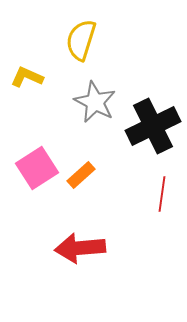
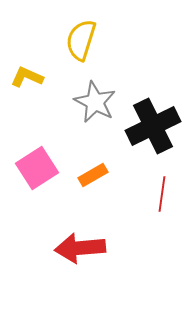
orange rectangle: moved 12 px right; rotated 12 degrees clockwise
